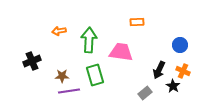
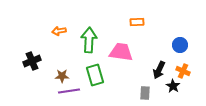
gray rectangle: rotated 48 degrees counterclockwise
